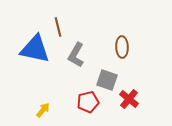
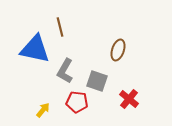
brown line: moved 2 px right
brown ellipse: moved 4 px left, 3 px down; rotated 20 degrees clockwise
gray L-shape: moved 11 px left, 16 px down
gray square: moved 10 px left, 1 px down
red pentagon: moved 11 px left; rotated 20 degrees clockwise
